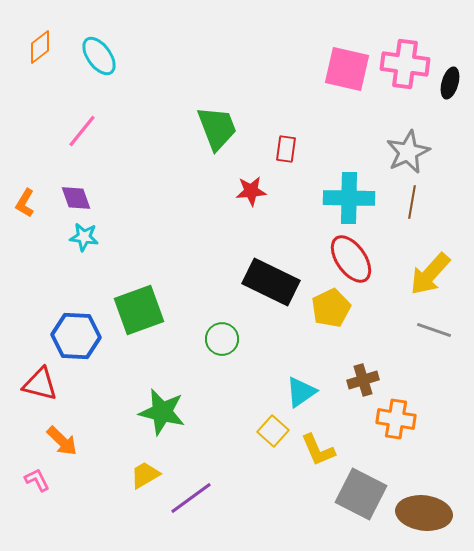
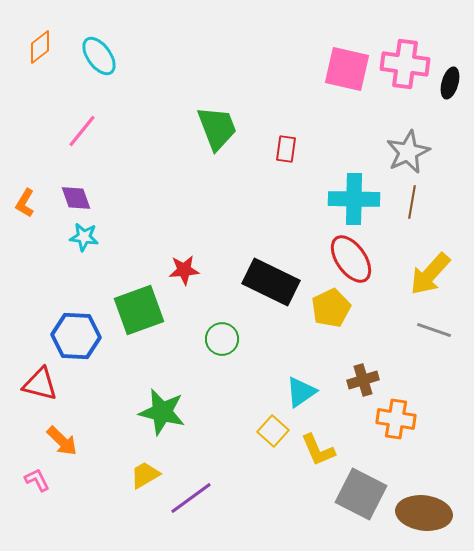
red star: moved 67 px left, 79 px down
cyan cross: moved 5 px right, 1 px down
